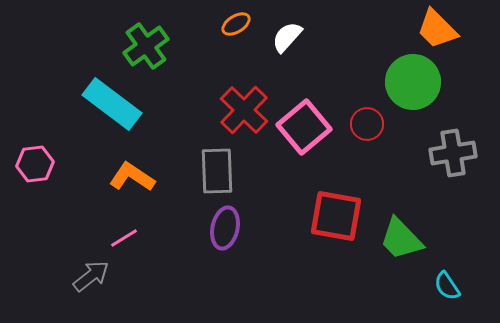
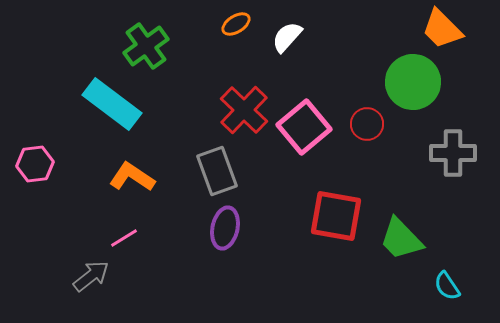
orange trapezoid: moved 5 px right
gray cross: rotated 9 degrees clockwise
gray rectangle: rotated 18 degrees counterclockwise
